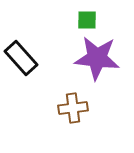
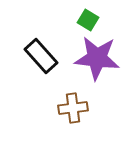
green square: moved 1 px right; rotated 30 degrees clockwise
black rectangle: moved 20 px right, 2 px up
